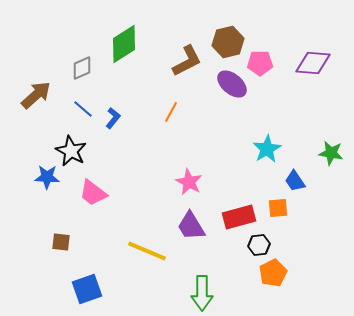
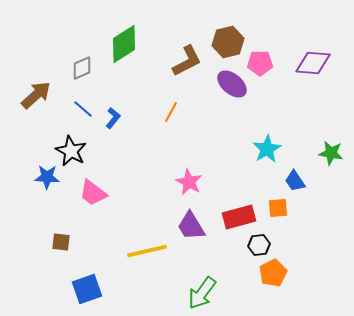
yellow line: rotated 36 degrees counterclockwise
green arrow: rotated 36 degrees clockwise
